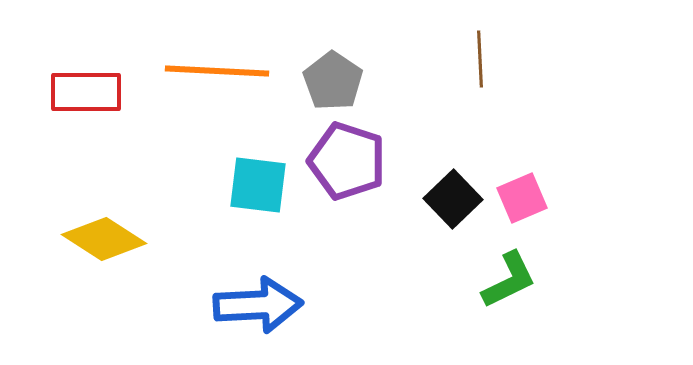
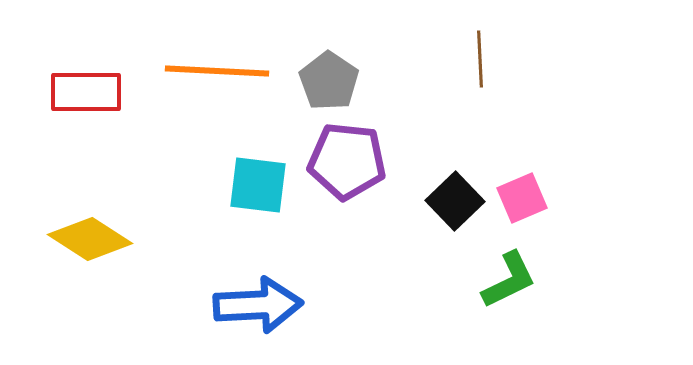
gray pentagon: moved 4 px left
purple pentagon: rotated 12 degrees counterclockwise
black square: moved 2 px right, 2 px down
yellow diamond: moved 14 px left
